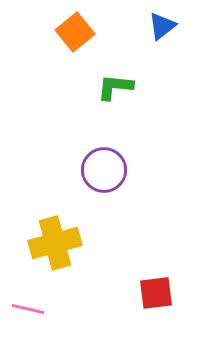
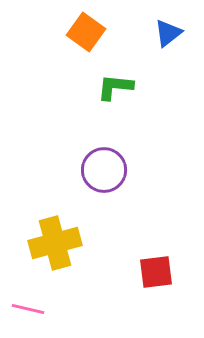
blue triangle: moved 6 px right, 7 px down
orange square: moved 11 px right; rotated 15 degrees counterclockwise
red square: moved 21 px up
